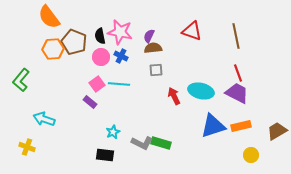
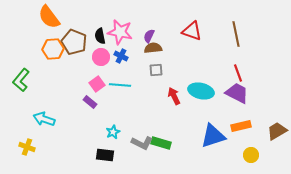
brown line: moved 2 px up
cyan line: moved 1 px right, 1 px down
blue triangle: moved 10 px down
